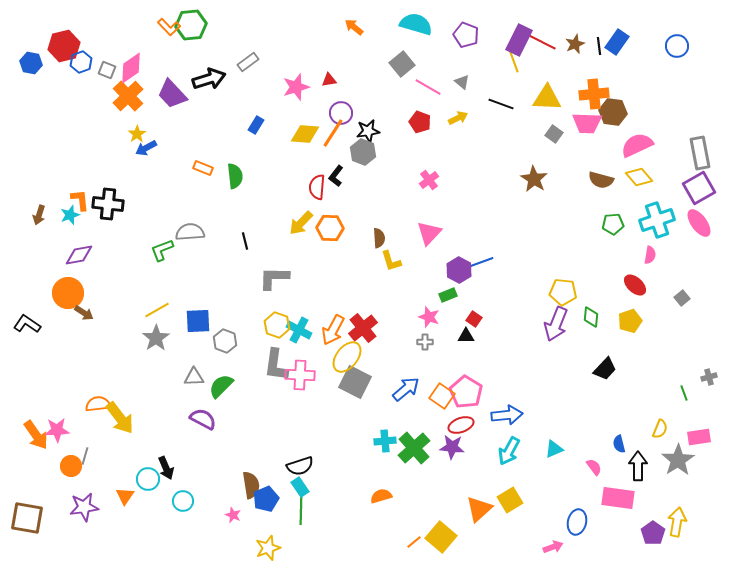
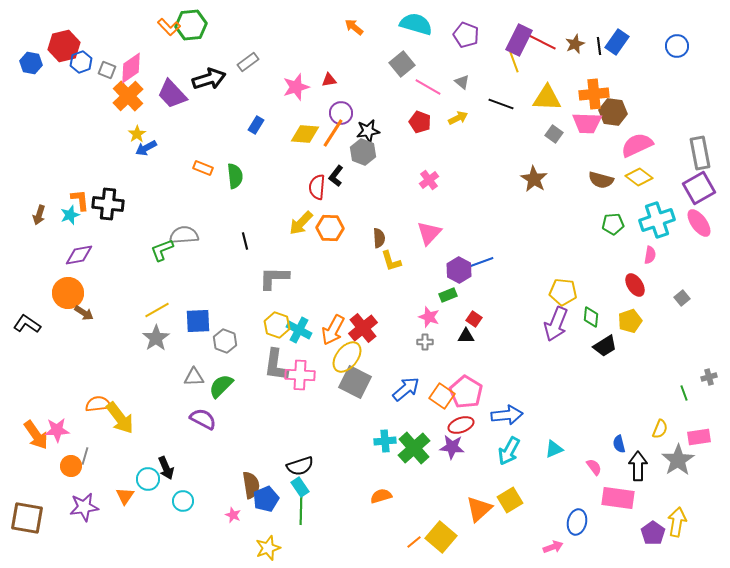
yellow diamond at (639, 177): rotated 12 degrees counterclockwise
gray semicircle at (190, 232): moved 6 px left, 3 px down
red ellipse at (635, 285): rotated 15 degrees clockwise
black trapezoid at (605, 369): moved 23 px up; rotated 15 degrees clockwise
